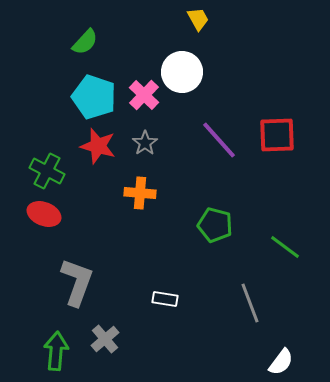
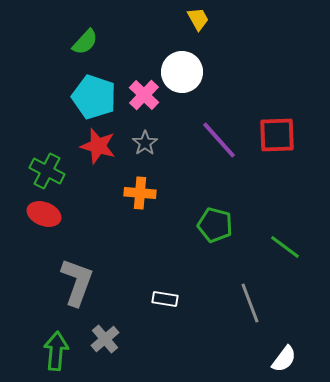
white semicircle: moved 3 px right, 3 px up
